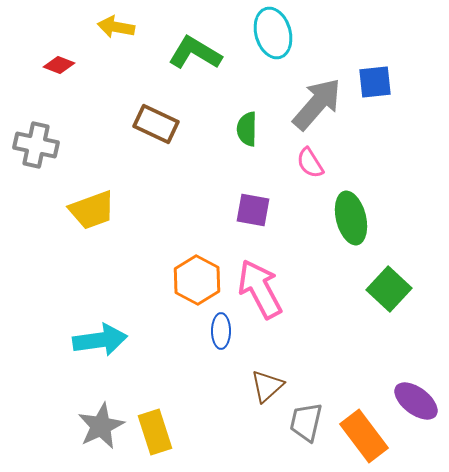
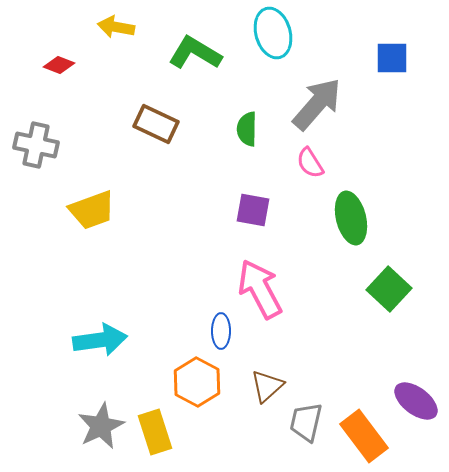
blue square: moved 17 px right, 24 px up; rotated 6 degrees clockwise
orange hexagon: moved 102 px down
